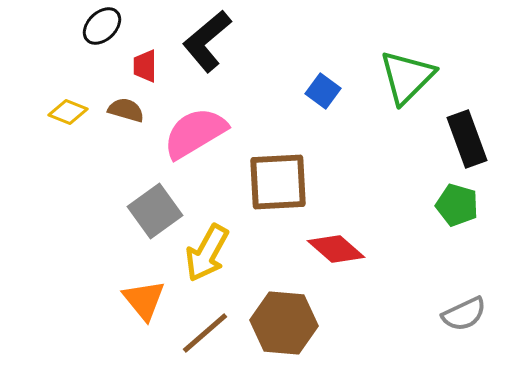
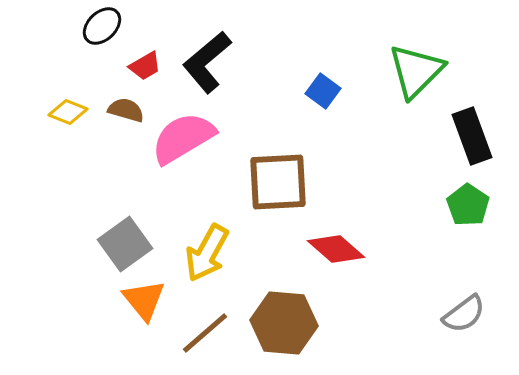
black L-shape: moved 21 px down
red trapezoid: rotated 120 degrees counterclockwise
green triangle: moved 9 px right, 6 px up
pink semicircle: moved 12 px left, 5 px down
black rectangle: moved 5 px right, 3 px up
green pentagon: moved 11 px right; rotated 18 degrees clockwise
gray square: moved 30 px left, 33 px down
gray semicircle: rotated 12 degrees counterclockwise
